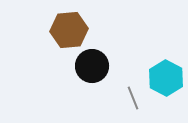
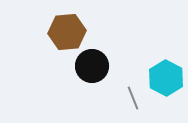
brown hexagon: moved 2 px left, 2 px down
